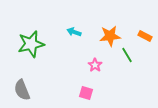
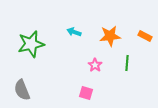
green line: moved 8 px down; rotated 35 degrees clockwise
